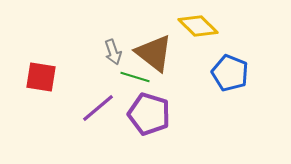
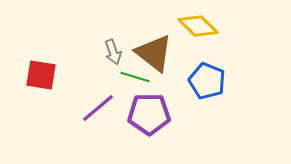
blue pentagon: moved 23 px left, 8 px down
red square: moved 2 px up
purple pentagon: rotated 18 degrees counterclockwise
